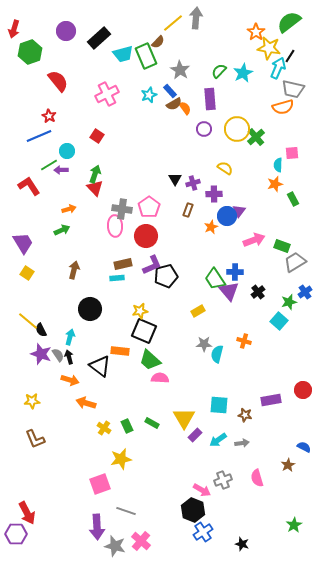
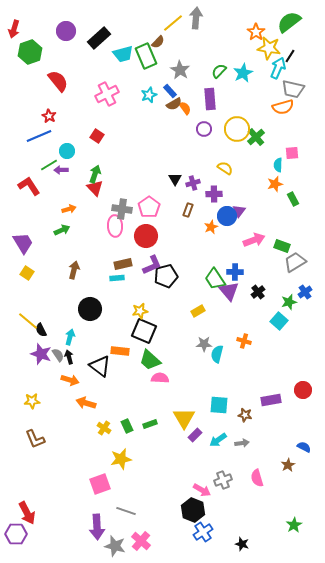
green rectangle at (152, 423): moved 2 px left, 1 px down; rotated 48 degrees counterclockwise
